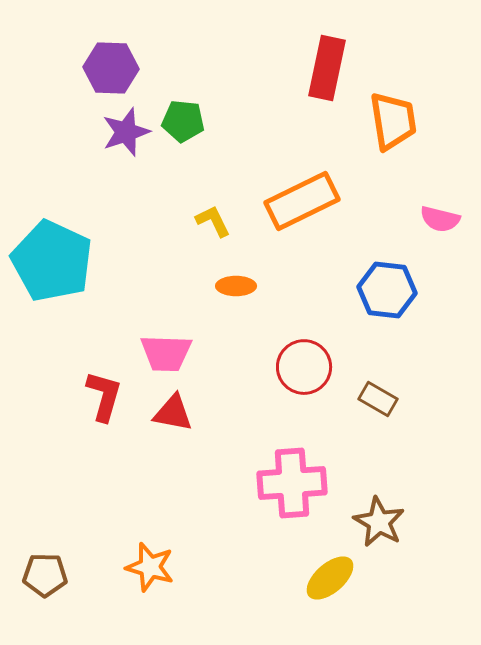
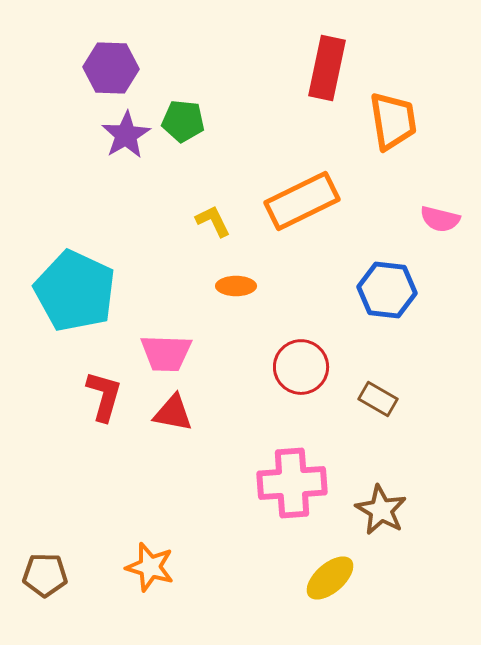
purple star: moved 3 px down; rotated 12 degrees counterclockwise
cyan pentagon: moved 23 px right, 30 px down
red circle: moved 3 px left
brown star: moved 2 px right, 12 px up
